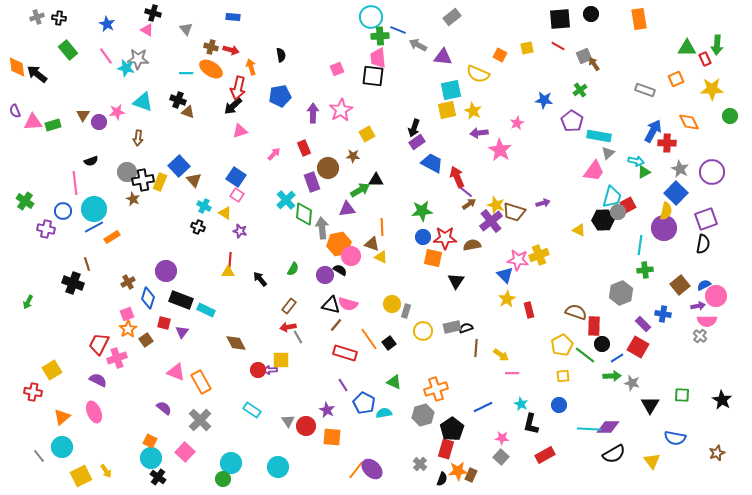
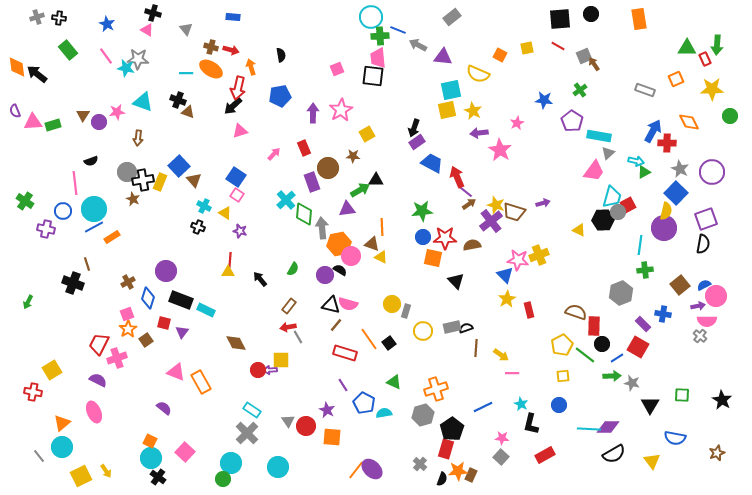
black triangle at (456, 281): rotated 18 degrees counterclockwise
orange triangle at (62, 417): moved 6 px down
gray cross at (200, 420): moved 47 px right, 13 px down
